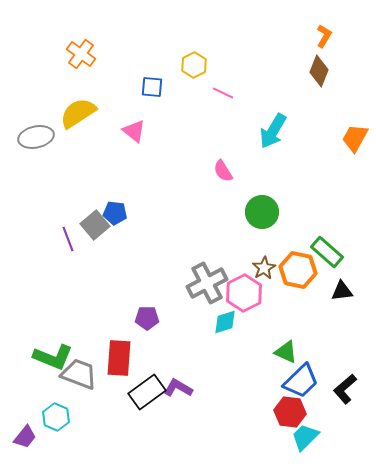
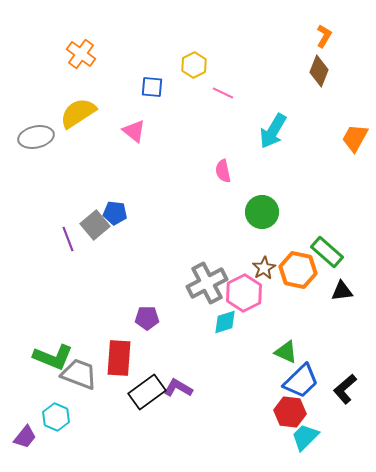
pink semicircle: rotated 20 degrees clockwise
